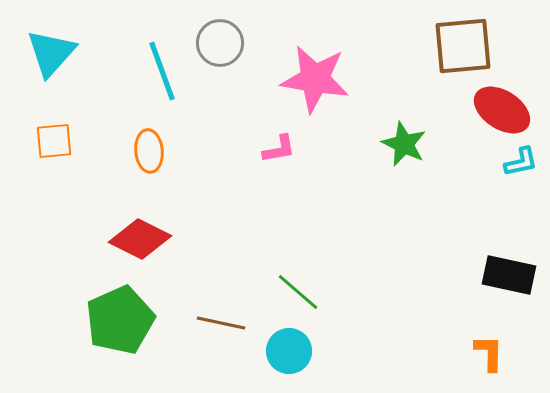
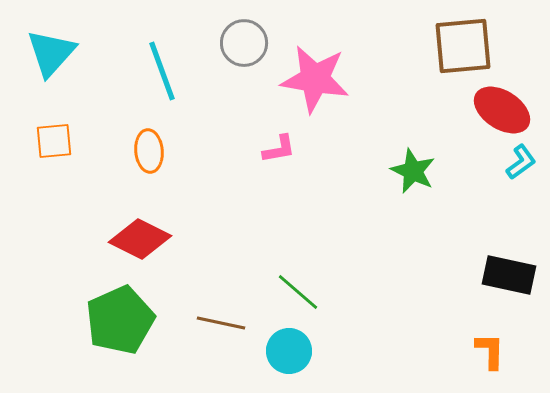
gray circle: moved 24 px right
green star: moved 9 px right, 27 px down
cyan L-shape: rotated 24 degrees counterclockwise
orange L-shape: moved 1 px right, 2 px up
